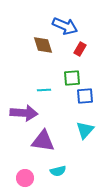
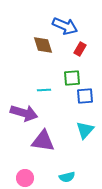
purple arrow: rotated 12 degrees clockwise
cyan semicircle: moved 9 px right, 6 px down
